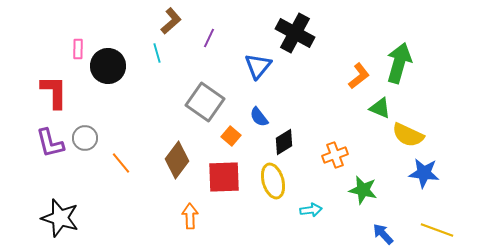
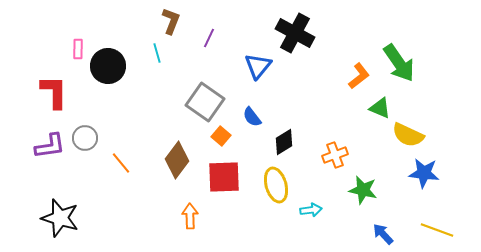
brown L-shape: rotated 28 degrees counterclockwise
green arrow: rotated 129 degrees clockwise
blue semicircle: moved 7 px left
orange square: moved 10 px left
purple L-shape: moved 3 px down; rotated 84 degrees counterclockwise
yellow ellipse: moved 3 px right, 4 px down
